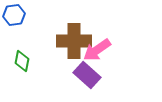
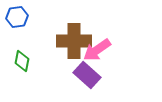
blue hexagon: moved 3 px right, 2 px down
